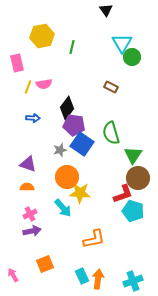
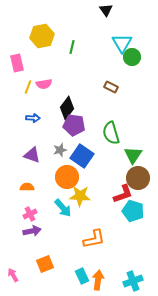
blue square: moved 12 px down
purple triangle: moved 4 px right, 9 px up
yellow star: moved 3 px down
orange arrow: moved 1 px down
